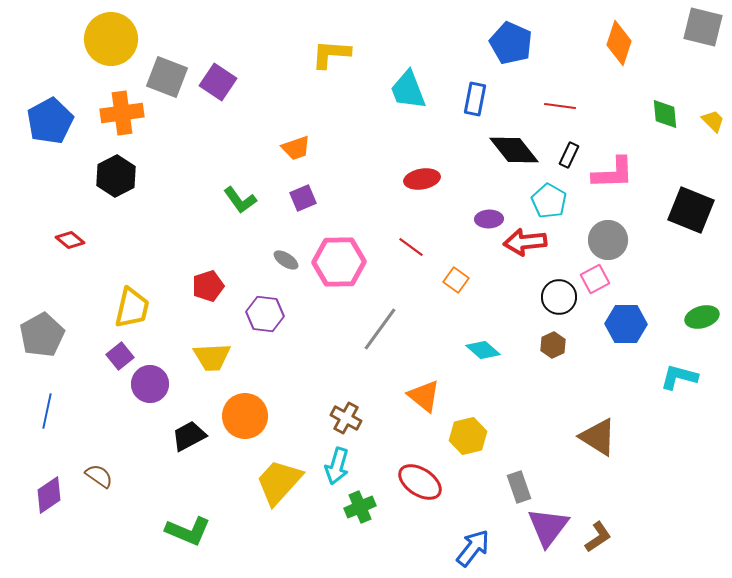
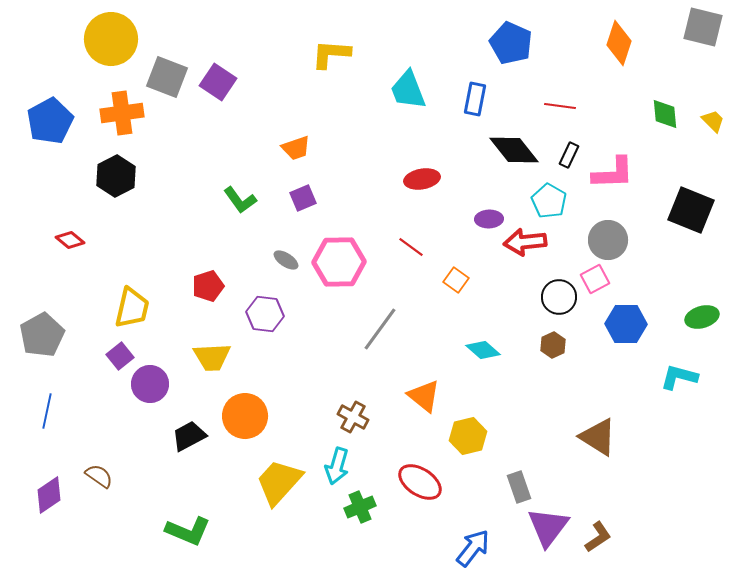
brown cross at (346, 418): moved 7 px right, 1 px up
